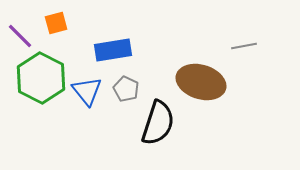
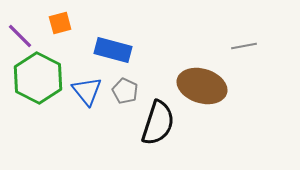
orange square: moved 4 px right
blue rectangle: rotated 24 degrees clockwise
green hexagon: moved 3 px left
brown ellipse: moved 1 px right, 4 px down
gray pentagon: moved 1 px left, 2 px down
